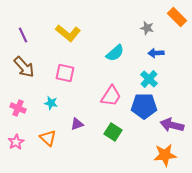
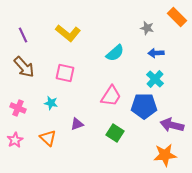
cyan cross: moved 6 px right
green square: moved 2 px right, 1 px down
pink star: moved 1 px left, 2 px up
